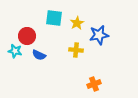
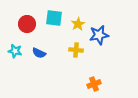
yellow star: moved 1 px right, 1 px down
red circle: moved 12 px up
blue semicircle: moved 2 px up
